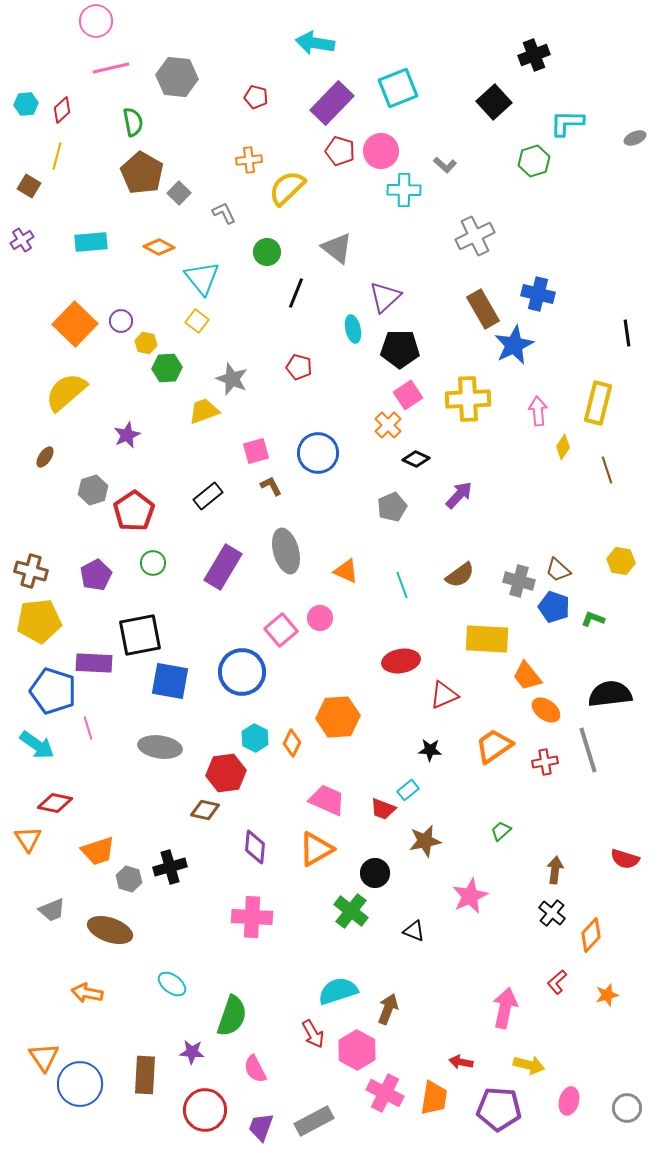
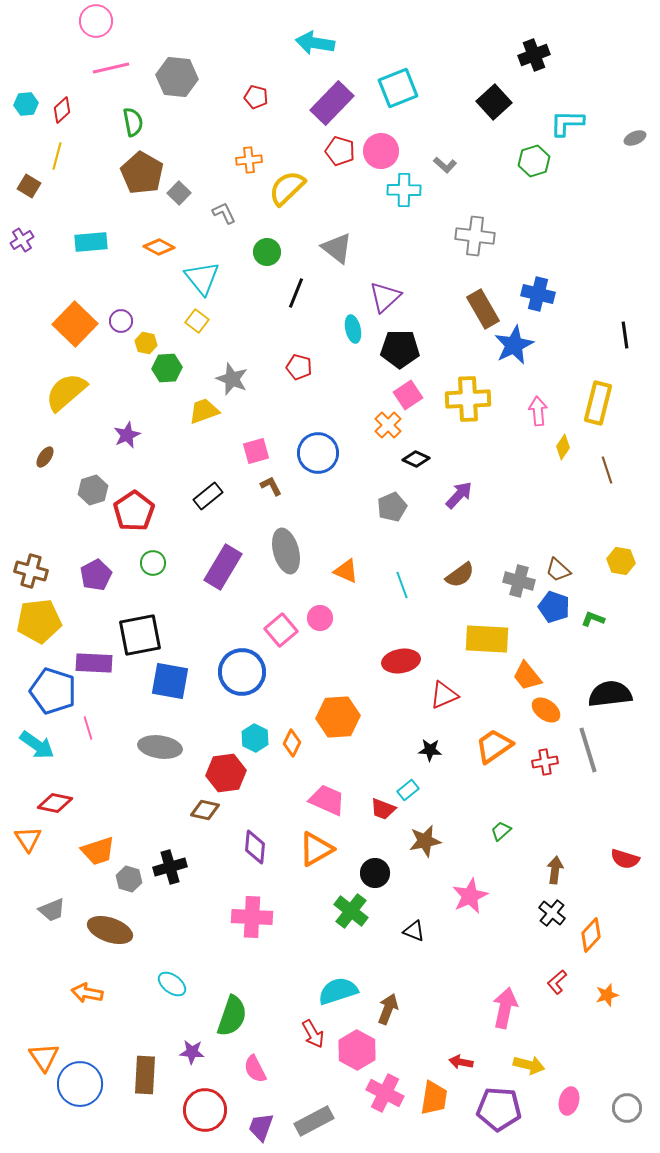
gray cross at (475, 236): rotated 33 degrees clockwise
black line at (627, 333): moved 2 px left, 2 px down
